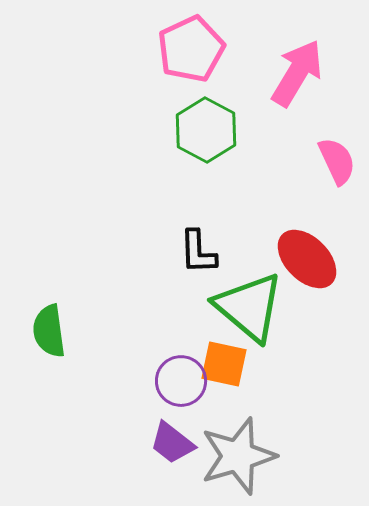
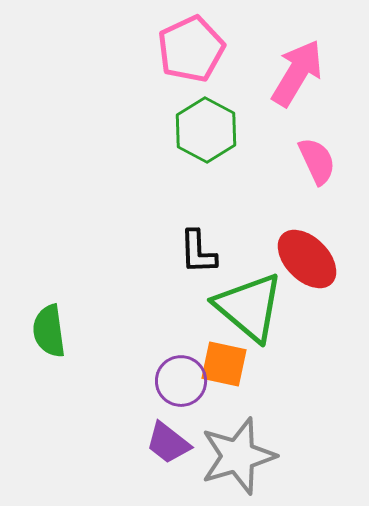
pink semicircle: moved 20 px left
purple trapezoid: moved 4 px left
